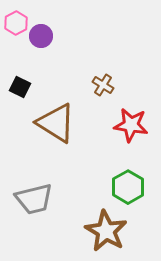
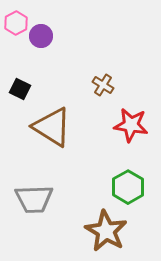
black square: moved 2 px down
brown triangle: moved 4 px left, 4 px down
gray trapezoid: rotated 12 degrees clockwise
